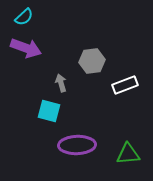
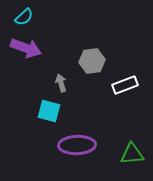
green triangle: moved 4 px right
